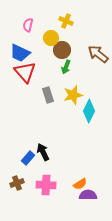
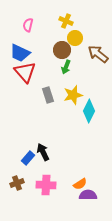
yellow circle: moved 24 px right
